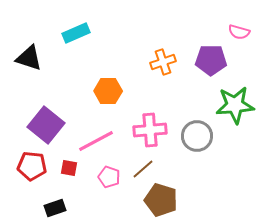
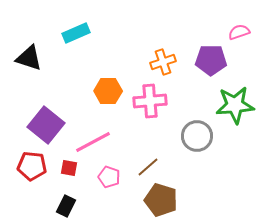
pink semicircle: rotated 145 degrees clockwise
pink cross: moved 29 px up
pink line: moved 3 px left, 1 px down
brown line: moved 5 px right, 2 px up
black rectangle: moved 11 px right, 2 px up; rotated 45 degrees counterclockwise
